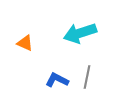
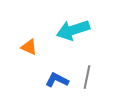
cyan arrow: moved 7 px left, 3 px up
orange triangle: moved 4 px right, 4 px down
